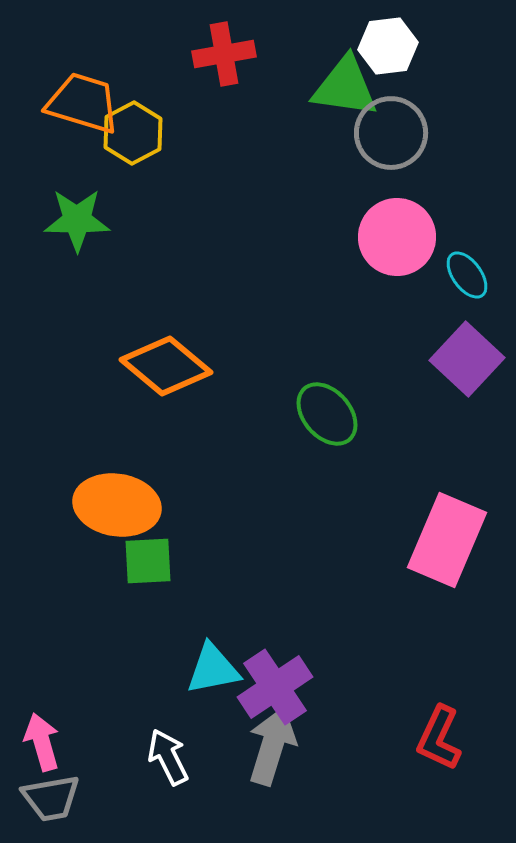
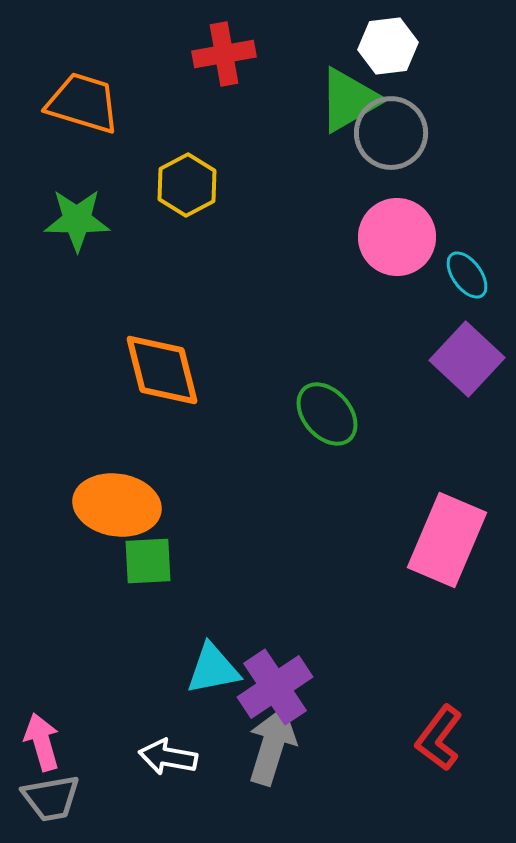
green triangle: moved 4 px right, 13 px down; rotated 38 degrees counterclockwise
yellow hexagon: moved 54 px right, 52 px down
orange diamond: moved 4 px left, 4 px down; rotated 36 degrees clockwise
red L-shape: rotated 12 degrees clockwise
white arrow: rotated 54 degrees counterclockwise
